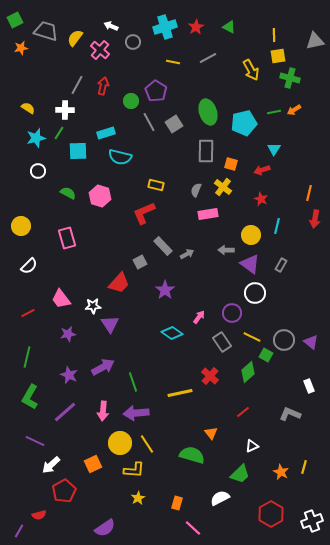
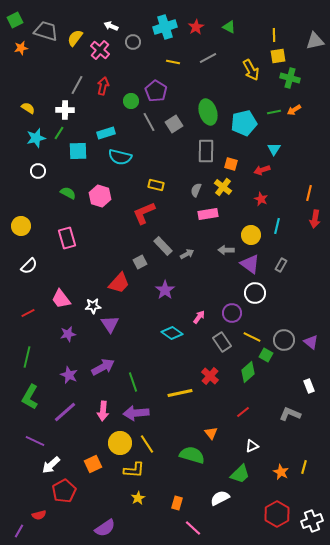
red hexagon at (271, 514): moved 6 px right
